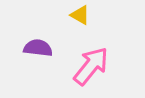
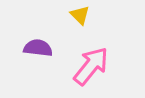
yellow triangle: rotated 15 degrees clockwise
